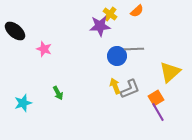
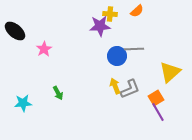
yellow cross: rotated 32 degrees counterclockwise
pink star: rotated 21 degrees clockwise
cyan star: rotated 12 degrees clockwise
